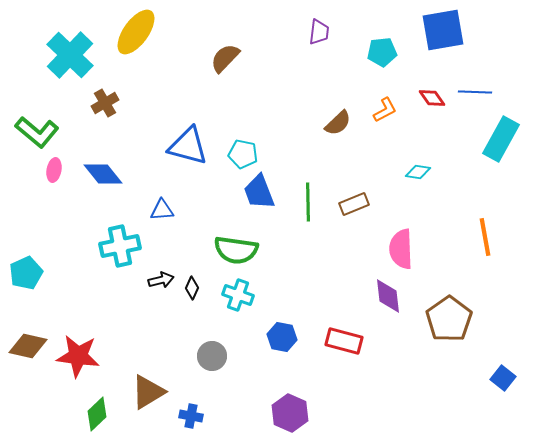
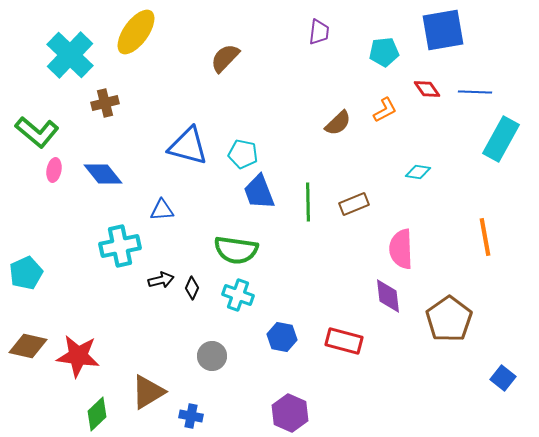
cyan pentagon at (382, 52): moved 2 px right
red diamond at (432, 98): moved 5 px left, 9 px up
brown cross at (105, 103): rotated 16 degrees clockwise
